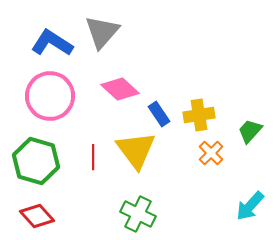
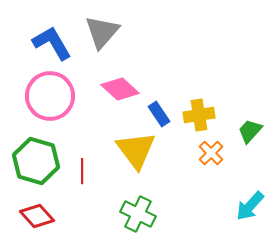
blue L-shape: rotated 27 degrees clockwise
red line: moved 11 px left, 14 px down
